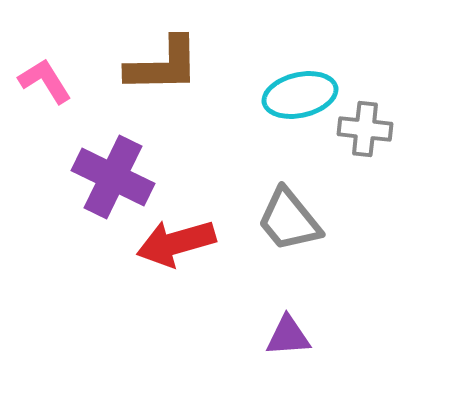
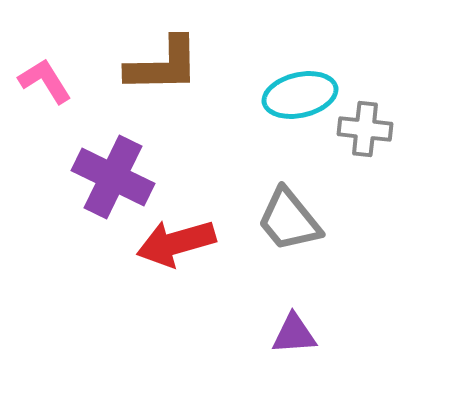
purple triangle: moved 6 px right, 2 px up
